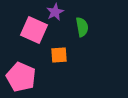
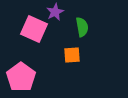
pink square: moved 1 px up
orange square: moved 13 px right
pink pentagon: rotated 12 degrees clockwise
